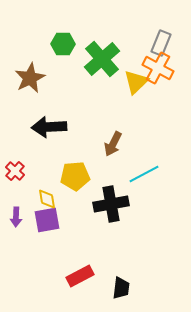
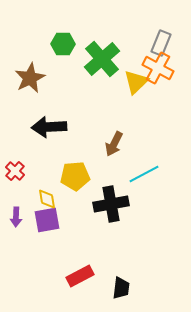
brown arrow: moved 1 px right
